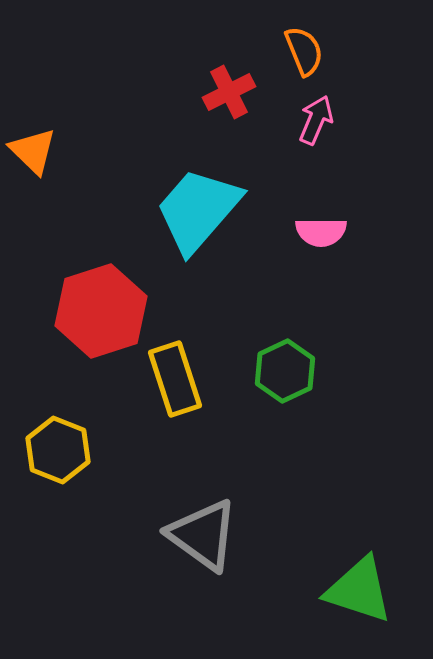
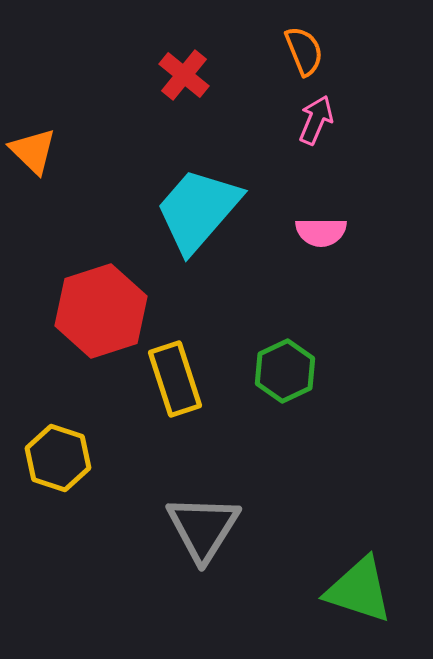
red cross: moved 45 px left, 17 px up; rotated 24 degrees counterclockwise
yellow hexagon: moved 8 px down; rotated 4 degrees counterclockwise
gray triangle: moved 7 px up; rotated 26 degrees clockwise
